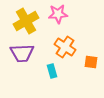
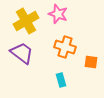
pink star: rotated 24 degrees clockwise
orange cross: rotated 15 degrees counterclockwise
purple trapezoid: rotated 140 degrees counterclockwise
cyan rectangle: moved 9 px right, 9 px down
